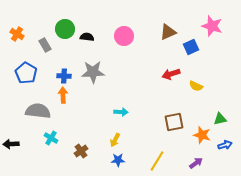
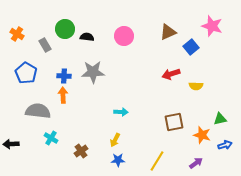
blue square: rotated 14 degrees counterclockwise
yellow semicircle: rotated 24 degrees counterclockwise
